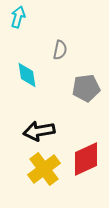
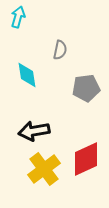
black arrow: moved 5 px left
